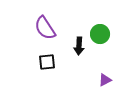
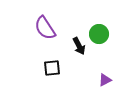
green circle: moved 1 px left
black arrow: rotated 30 degrees counterclockwise
black square: moved 5 px right, 6 px down
